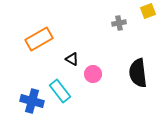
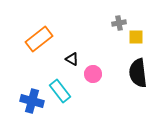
yellow square: moved 12 px left, 26 px down; rotated 21 degrees clockwise
orange rectangle: rotated 8 degrees counterclockwise
